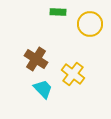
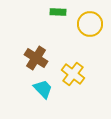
brown cross: moved 1 px up
